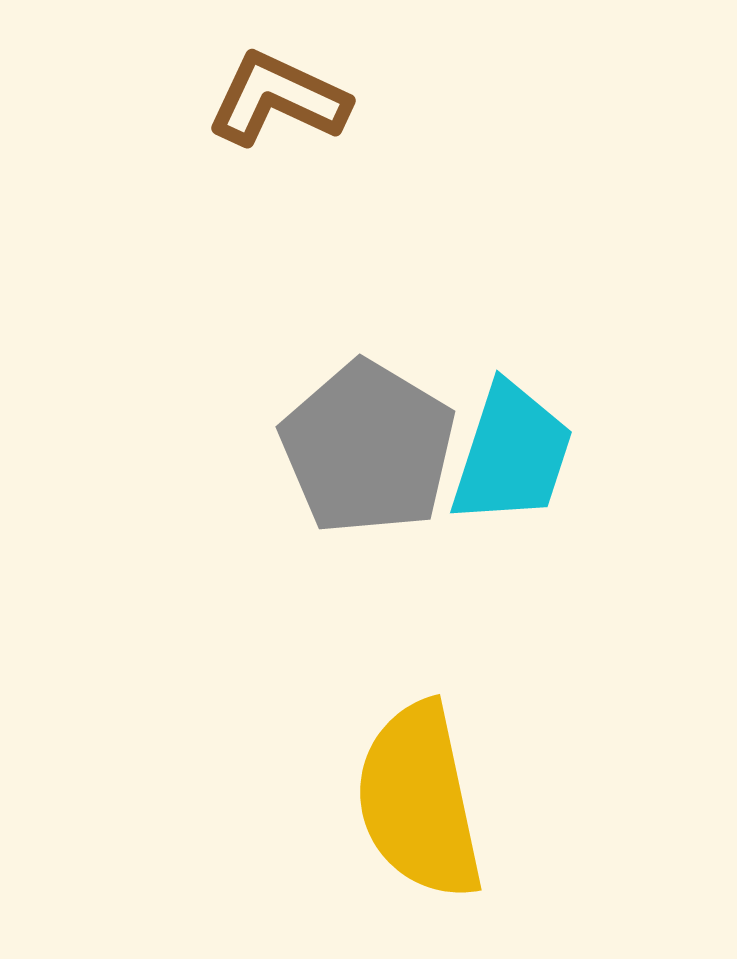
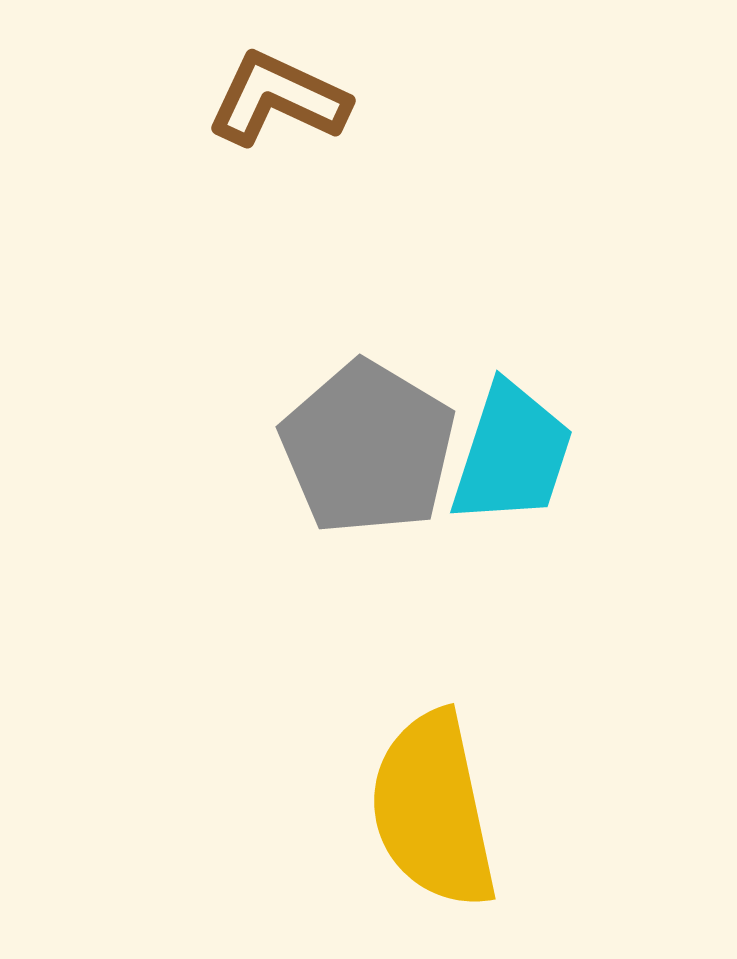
yellow semicircle: moved 14 px right, 9 px down
